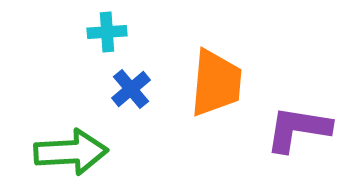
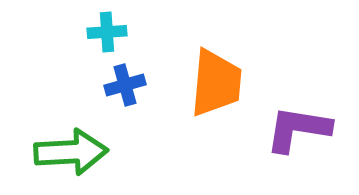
blue cross: moved 6 px left, 4 px up; rotated 24 degrees clockwise
